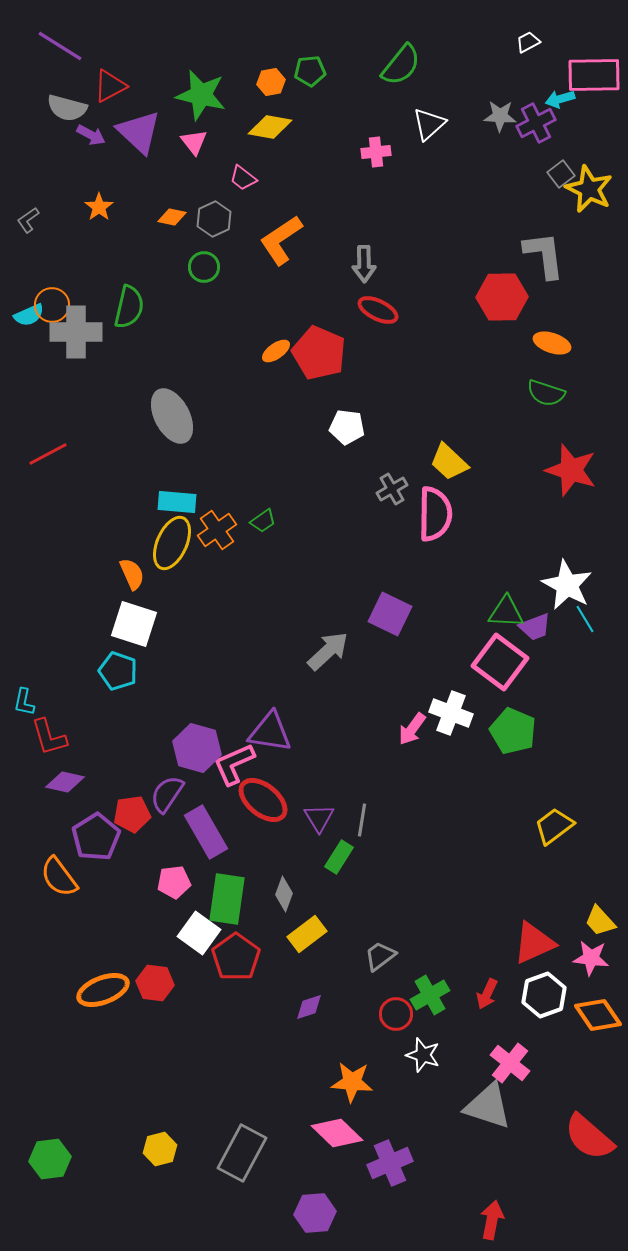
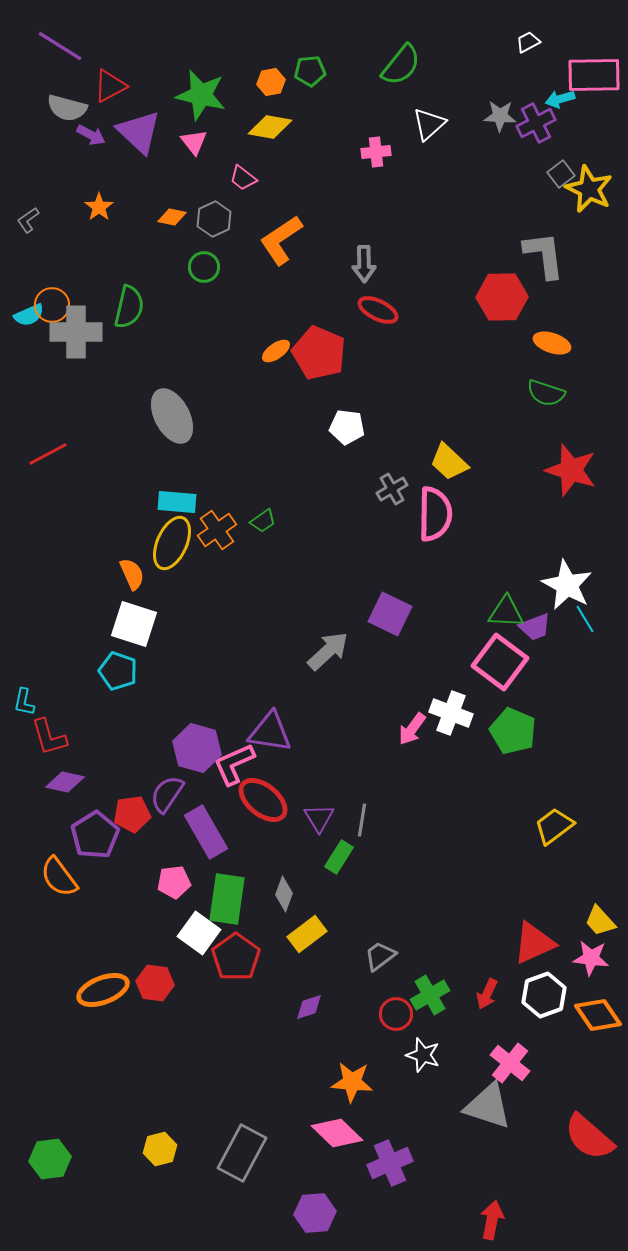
purple pentagon at (96, 837): moved 1 px left, 2 px up
